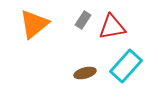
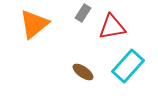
gray rectangle: moved 7 px up
cyan rectangle: moved 2 px right
brown ellipse: moved 2 px left, 1 px up; rotated 50 degrees clockwise
